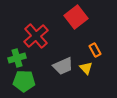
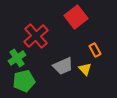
green cross: rotated 18 degrees counterclockwise
yellow triangle: moved 1 px left, 1 px down
green pentagon: rotated 15 degrees counterclockwise
